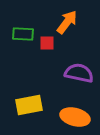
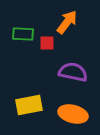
purple semicircle: moved 6 px left, 1 px up
orange ellipse: moved 2 px left, 3 px up
